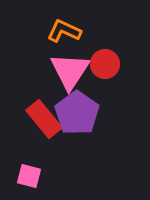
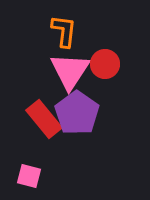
orange L-shape: rotated 72 degrees clockwise
